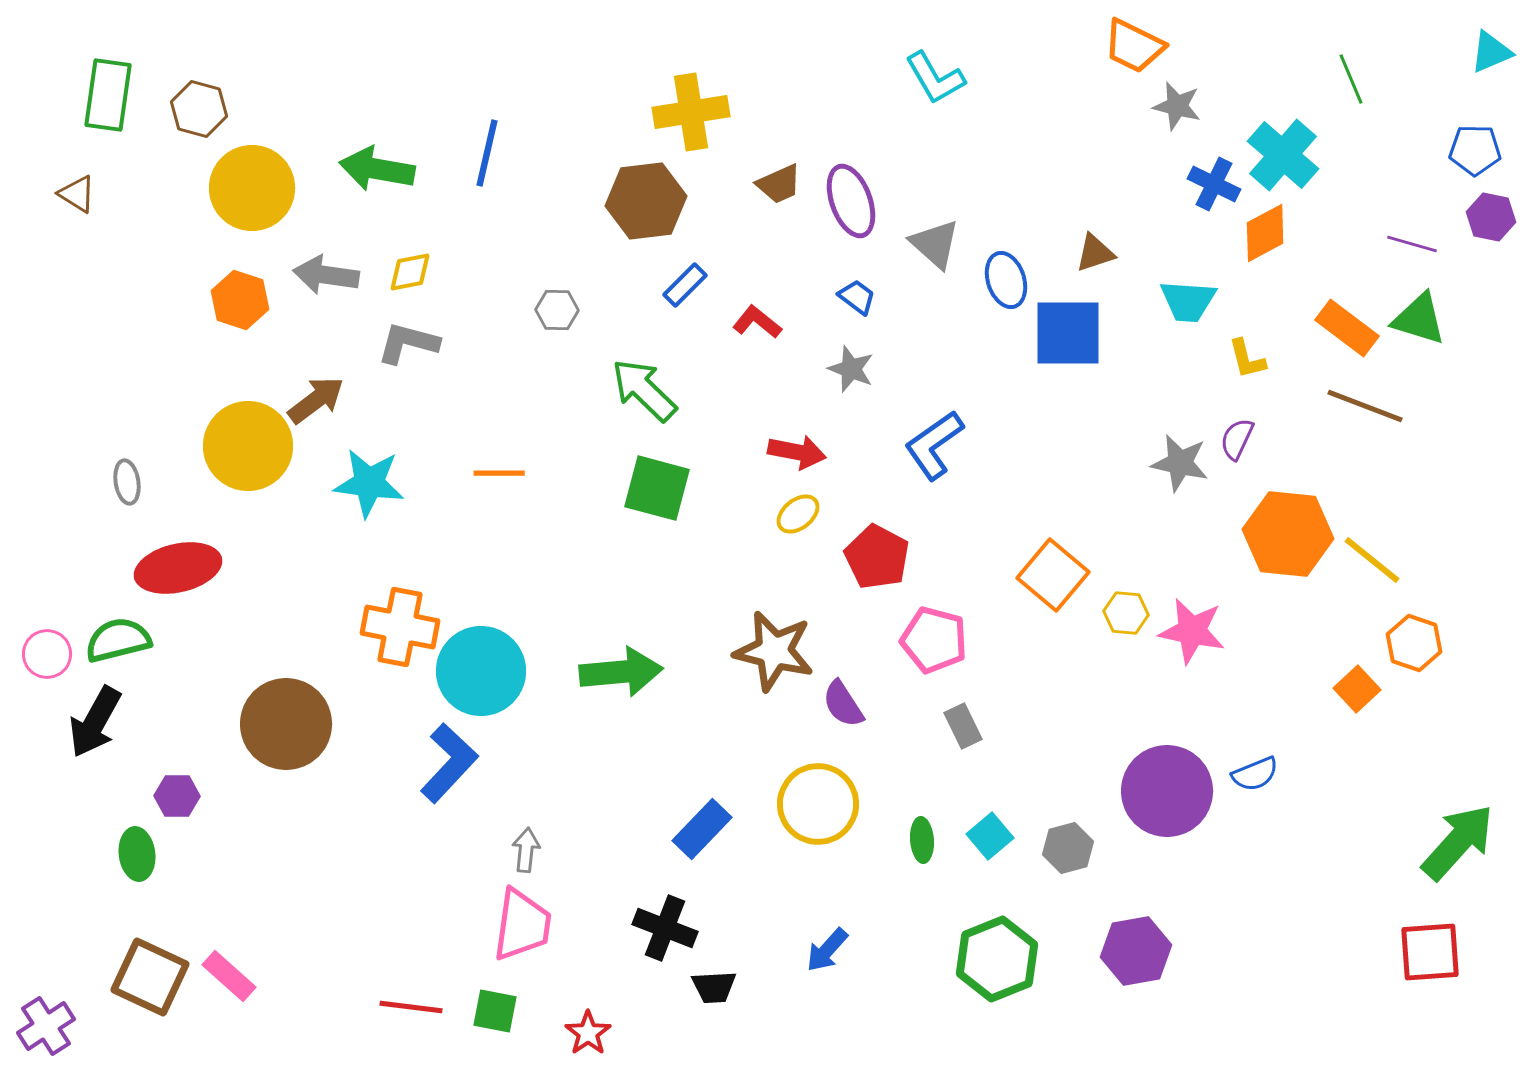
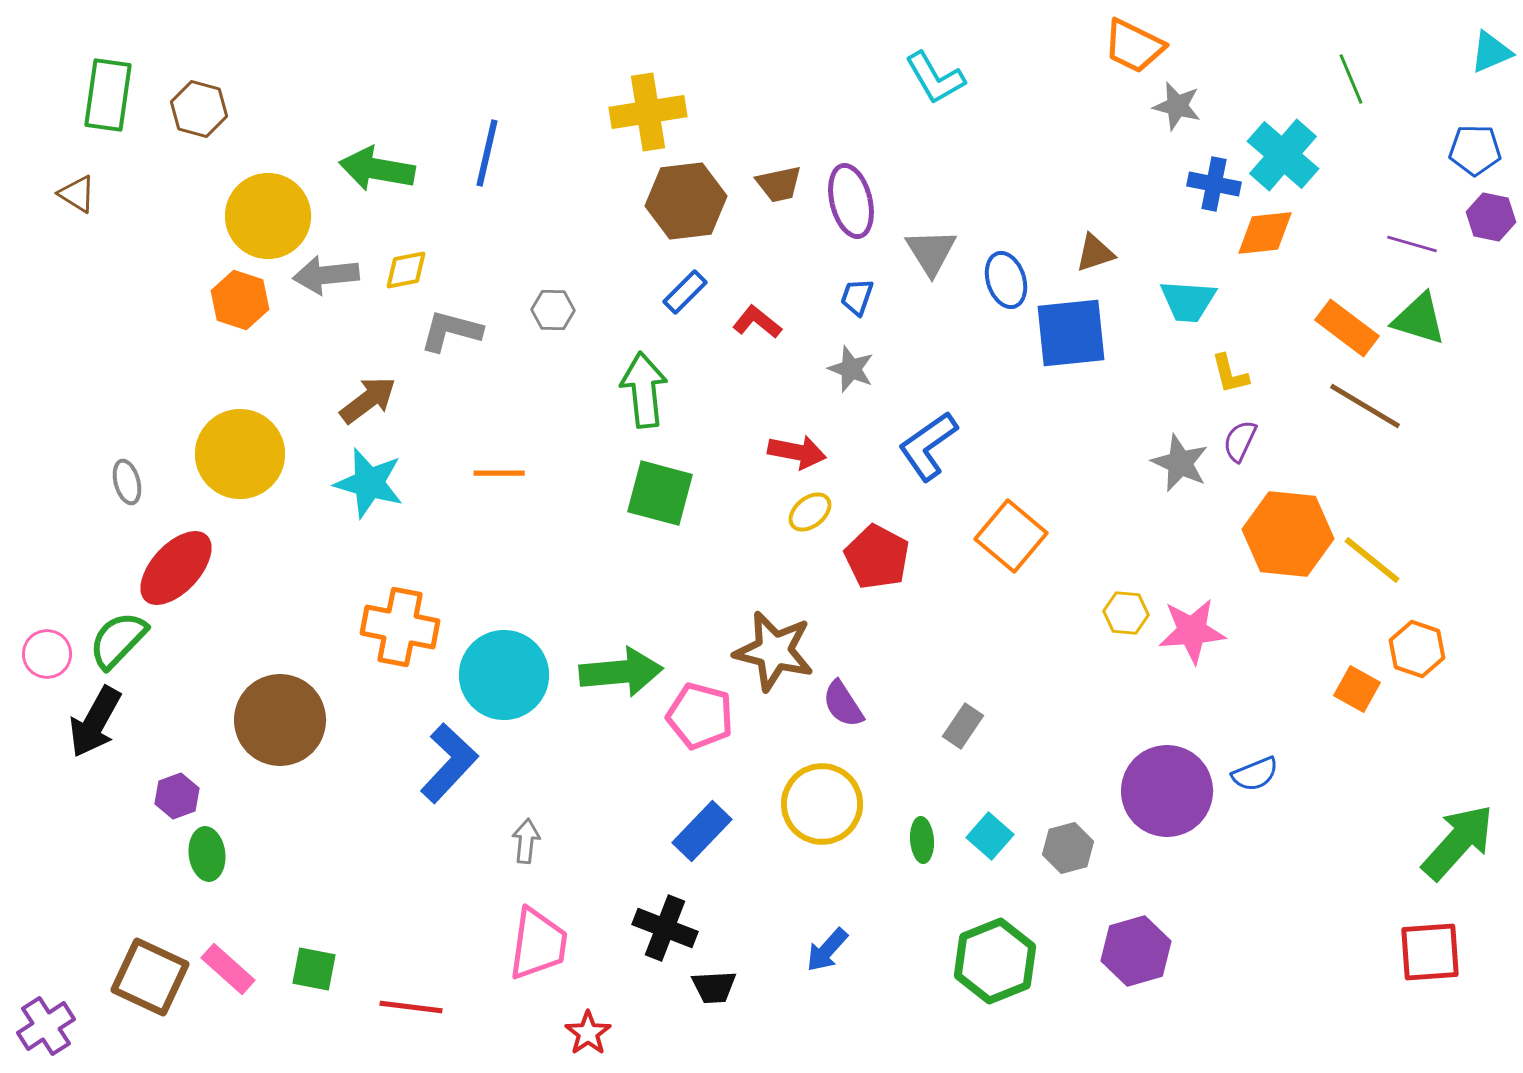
yellow cross at (691, 112): moved 43 px left
brown trapezoid at (779, 184): rotated 12 degrees clockwise
blue cross at (1214, 184): rotated 15 degrees counterclockwise
yellow circle at (252, 188): moved 16 px right, 28 px down
brown hexagon at (646, 201): moved 40 px right
purple ellipse at (851, 201): rotated 6 degrees clockwise
orange diamond at (1265, 233): rotated 22 degrees clockwise
gray triangle at (935, 244): moved 4 px left, 8 px down; rotated 16 degrees clockwise
yellow diamond at (410, 272): moved 4 px left, 2 px up
gray arrow at (326, 275): rotated 14 degrees counterclockwise
blue rectangle at (685, 285): moved 7 px down
blue trapezoid at (857, 297): rotated 108 degrees counterclockwise
gray hexagon at (557, 310): moved 4 px left
blue square at (1068, 333): moved 3 px right; rotated 6 degrees counterclockwise
gray L-shape at (408, 343): moved 43 px right, 12 px up
yellow L-shape at (1247, 359): moved 17 px left, 15 px down
green arrow at (644, 390): rotated 40 degrees clockwise
brown arrow at (316, 400): moved 52 px right
brown line at (1365, 406): rotated 10 degrees clockwise
purple semicircle at (1237, 439): moved 3 px right, 2 px down
blue L-shape at (934, 445): moved 6 px left, 1 px down
yellow circle at (248, 446): moved 8 px left, 8 px down
gray star at (1180, 463): rotated 12 degrees clockwise
gray ellipse at (127, 482): rotated 6 degrees counterclockwise
cyan star at (369, 483): rotated 8 degrees clockwise
green square at (657, 488): moved 3 px right, 5 px down
yellow ellipse at (798, 514): moved 12 px right, 2 px up
red ellipse at (178, 568): moved 2 px left; rotated 34 degrees counterclockwise
orange square at (1053, 575): moved 42 px left, 39 px up
pink star at (1192, 631): rotated 16 degrees counterclockwise
green semicircle at (118, 640): rotated 32 degrees counterclockwise
pink pentagon at (934, 640): moved 234 px left, 76 px down
orange hexagon at (1414, 643): moved 3 px right, 6 px down
cyan circle at (481, 671): moved 23 px right, 4 px down
orange square at (1357, 689): rotated 18 degrees counterclockwise
brown circle at (286, 724): moved 6 px left, 4 px up
gray rectangle at (963, 726): rotated 60 degrees clockwise
purple hexagon at (177, 796): rotated 21 degrees counterclockwise
yellow circle at (818, 804): moved 4 px right
blue rectangle at (702, 829): moved 2 px down
cyan square at (990, 836): rotated 9 degrees counterclockwise
gray arrow at (526, 850): moved 9 px up
green ellipse at (137, 854): moved 70 px right
pink trapezoid at (522, 925): moved 16 px right, 19 px down
purple hexagon at (1136, 951): rotated 6 degrees counterclockwise
green hexagon at (997, 959): moved 2 px left, 2 px down
pink rectangle at (229, 976): moved 1 px left, 7 px up
green square at (495, 1011): moved 181 px left, 42 px up
